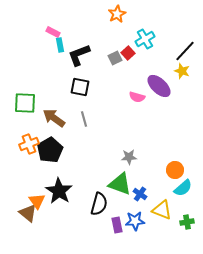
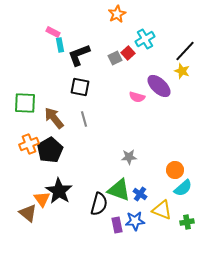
brown arrow: rotated 15 degrees clockwise
green triangle: moved 1 px left, 6 px down
orange triangle: moved 5 px right, 2 px up
